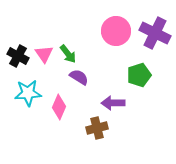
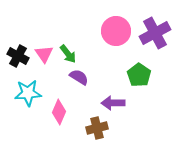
purple cross: rotated 36 degrees clockwise
green pentagon: rotated 20 degrees counterclockwise
pink diamond: moved 5 px down
